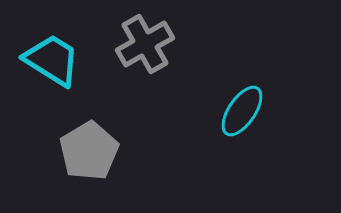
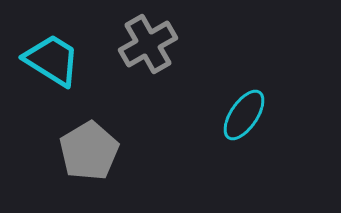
gray cross: moved 3 px right
cyan ellipse: moved 2 px right, 4 px down
